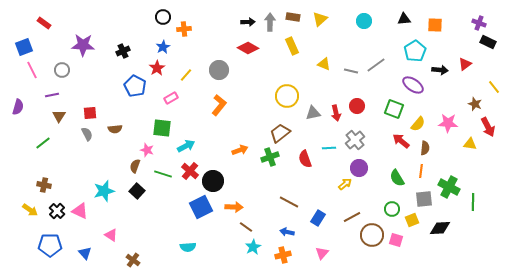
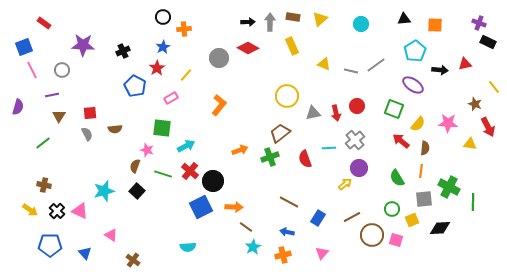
cyan circle at (364, 21): moved 3 px left, 3 px down
red triangle at (465, 64): rotated 24 degrees clockwise
gray circle at (219, 70): moved 12 px up
